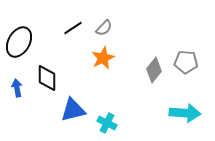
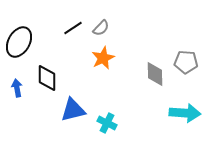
gray semicircle: moved 3 px left
gray diamond: moved 1 px right, 4 px down; rotated 40 degrees counterclockwise
